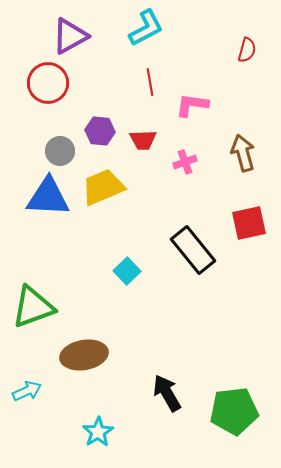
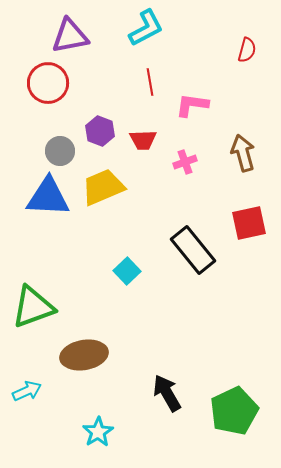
purple triangle: rotated 18 degrees clockwise
purple hexagon: rotated 16 degrees clockwise
green pentagon: rotated 18 degrees counterclockwise
